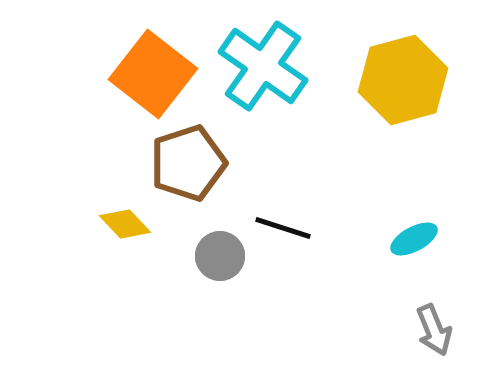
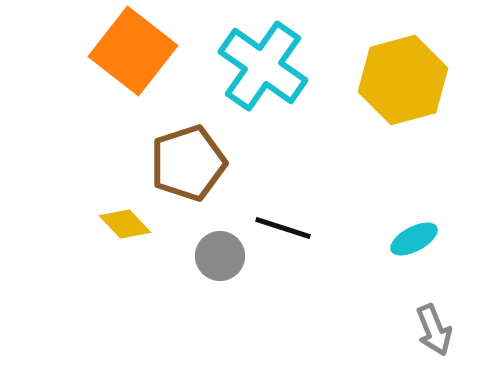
orange square: moved 20 px left, 23 px up
